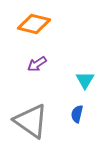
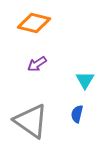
orange diamond: moved 1 px up
